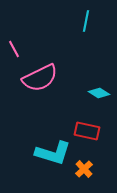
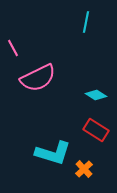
cyan line: moved 1 px down
pink line: moved 1 px left, 1 px up
pink semicircle: moved 2 px left
cyan diamond: moved 3 px left, 2 px down
red rectangle: moved 9 px right, 1 px up; rotated 20 degrees clockwise
